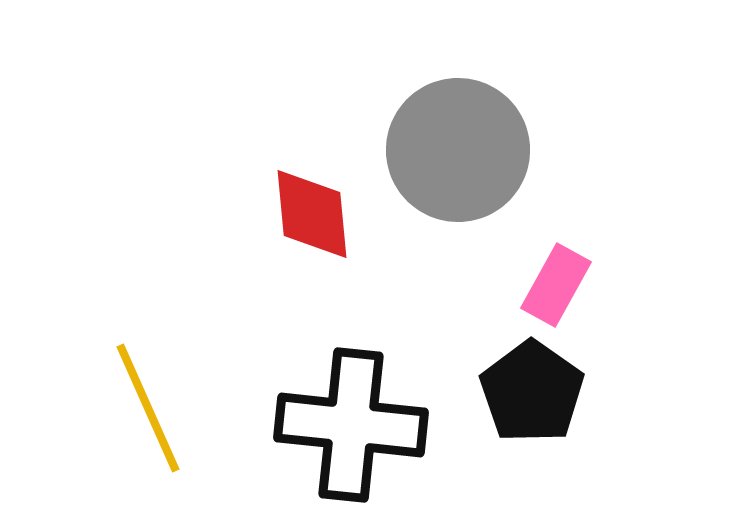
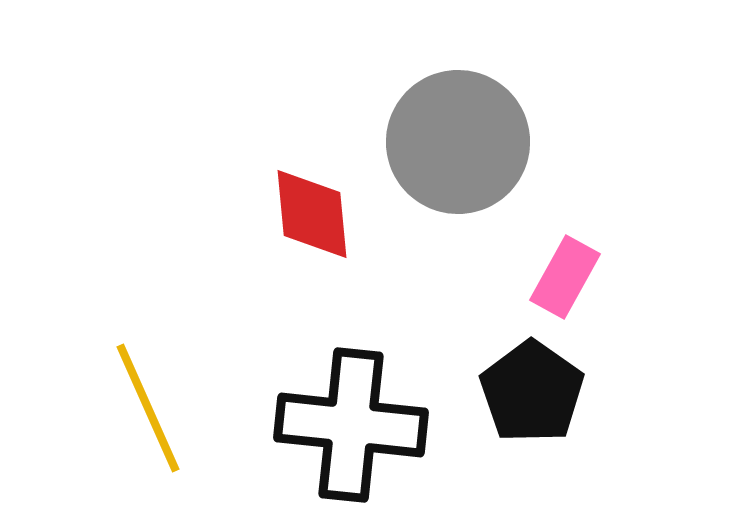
gray circle: moved 8 px up
pink rectangle: moved 9 px right, 8 px up
